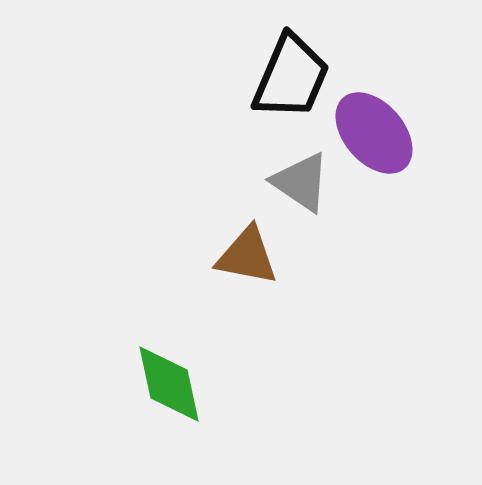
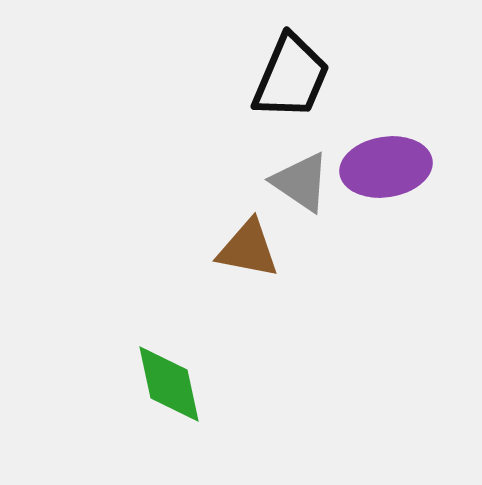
purple ellipse: moved 12 px right, 34 px down; rotated 58 degrees counterclockwise
brown triangle: moved 1 px right, 7 px up
